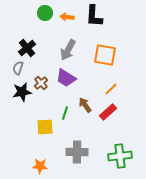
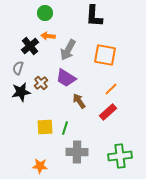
orange arrow: moved 19 px left, 19 px down
black cross: moved 3 px right, 2 px up
black star: moved 1 px left
brown arrow: moved 6 px left, 4 px up
green line: moved 15 px down
